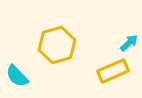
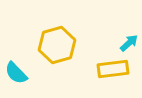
yellow rectangle: moved 2 px up; rotated 16 degrees clockwise
cyan semicircle: moved 1 px left, 3 px up
